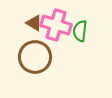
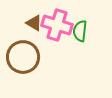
pink cross: moved 1 px right
brown circle: moved 12 px left
